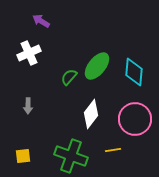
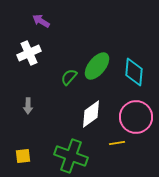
white diamond: rotated 16 degrees clockwise
pink circle: moved 1 px right, 2 px up
yellow line: moved 4 px right, 7 px up
